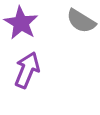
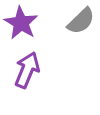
gray semicircle: rotated 76 degrees counterclockwise
